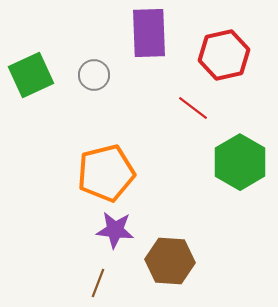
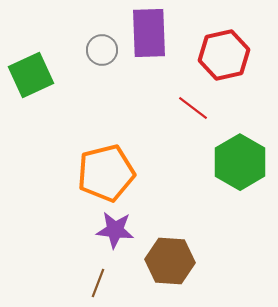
gray circle: moved 8 px right, 25 px up
